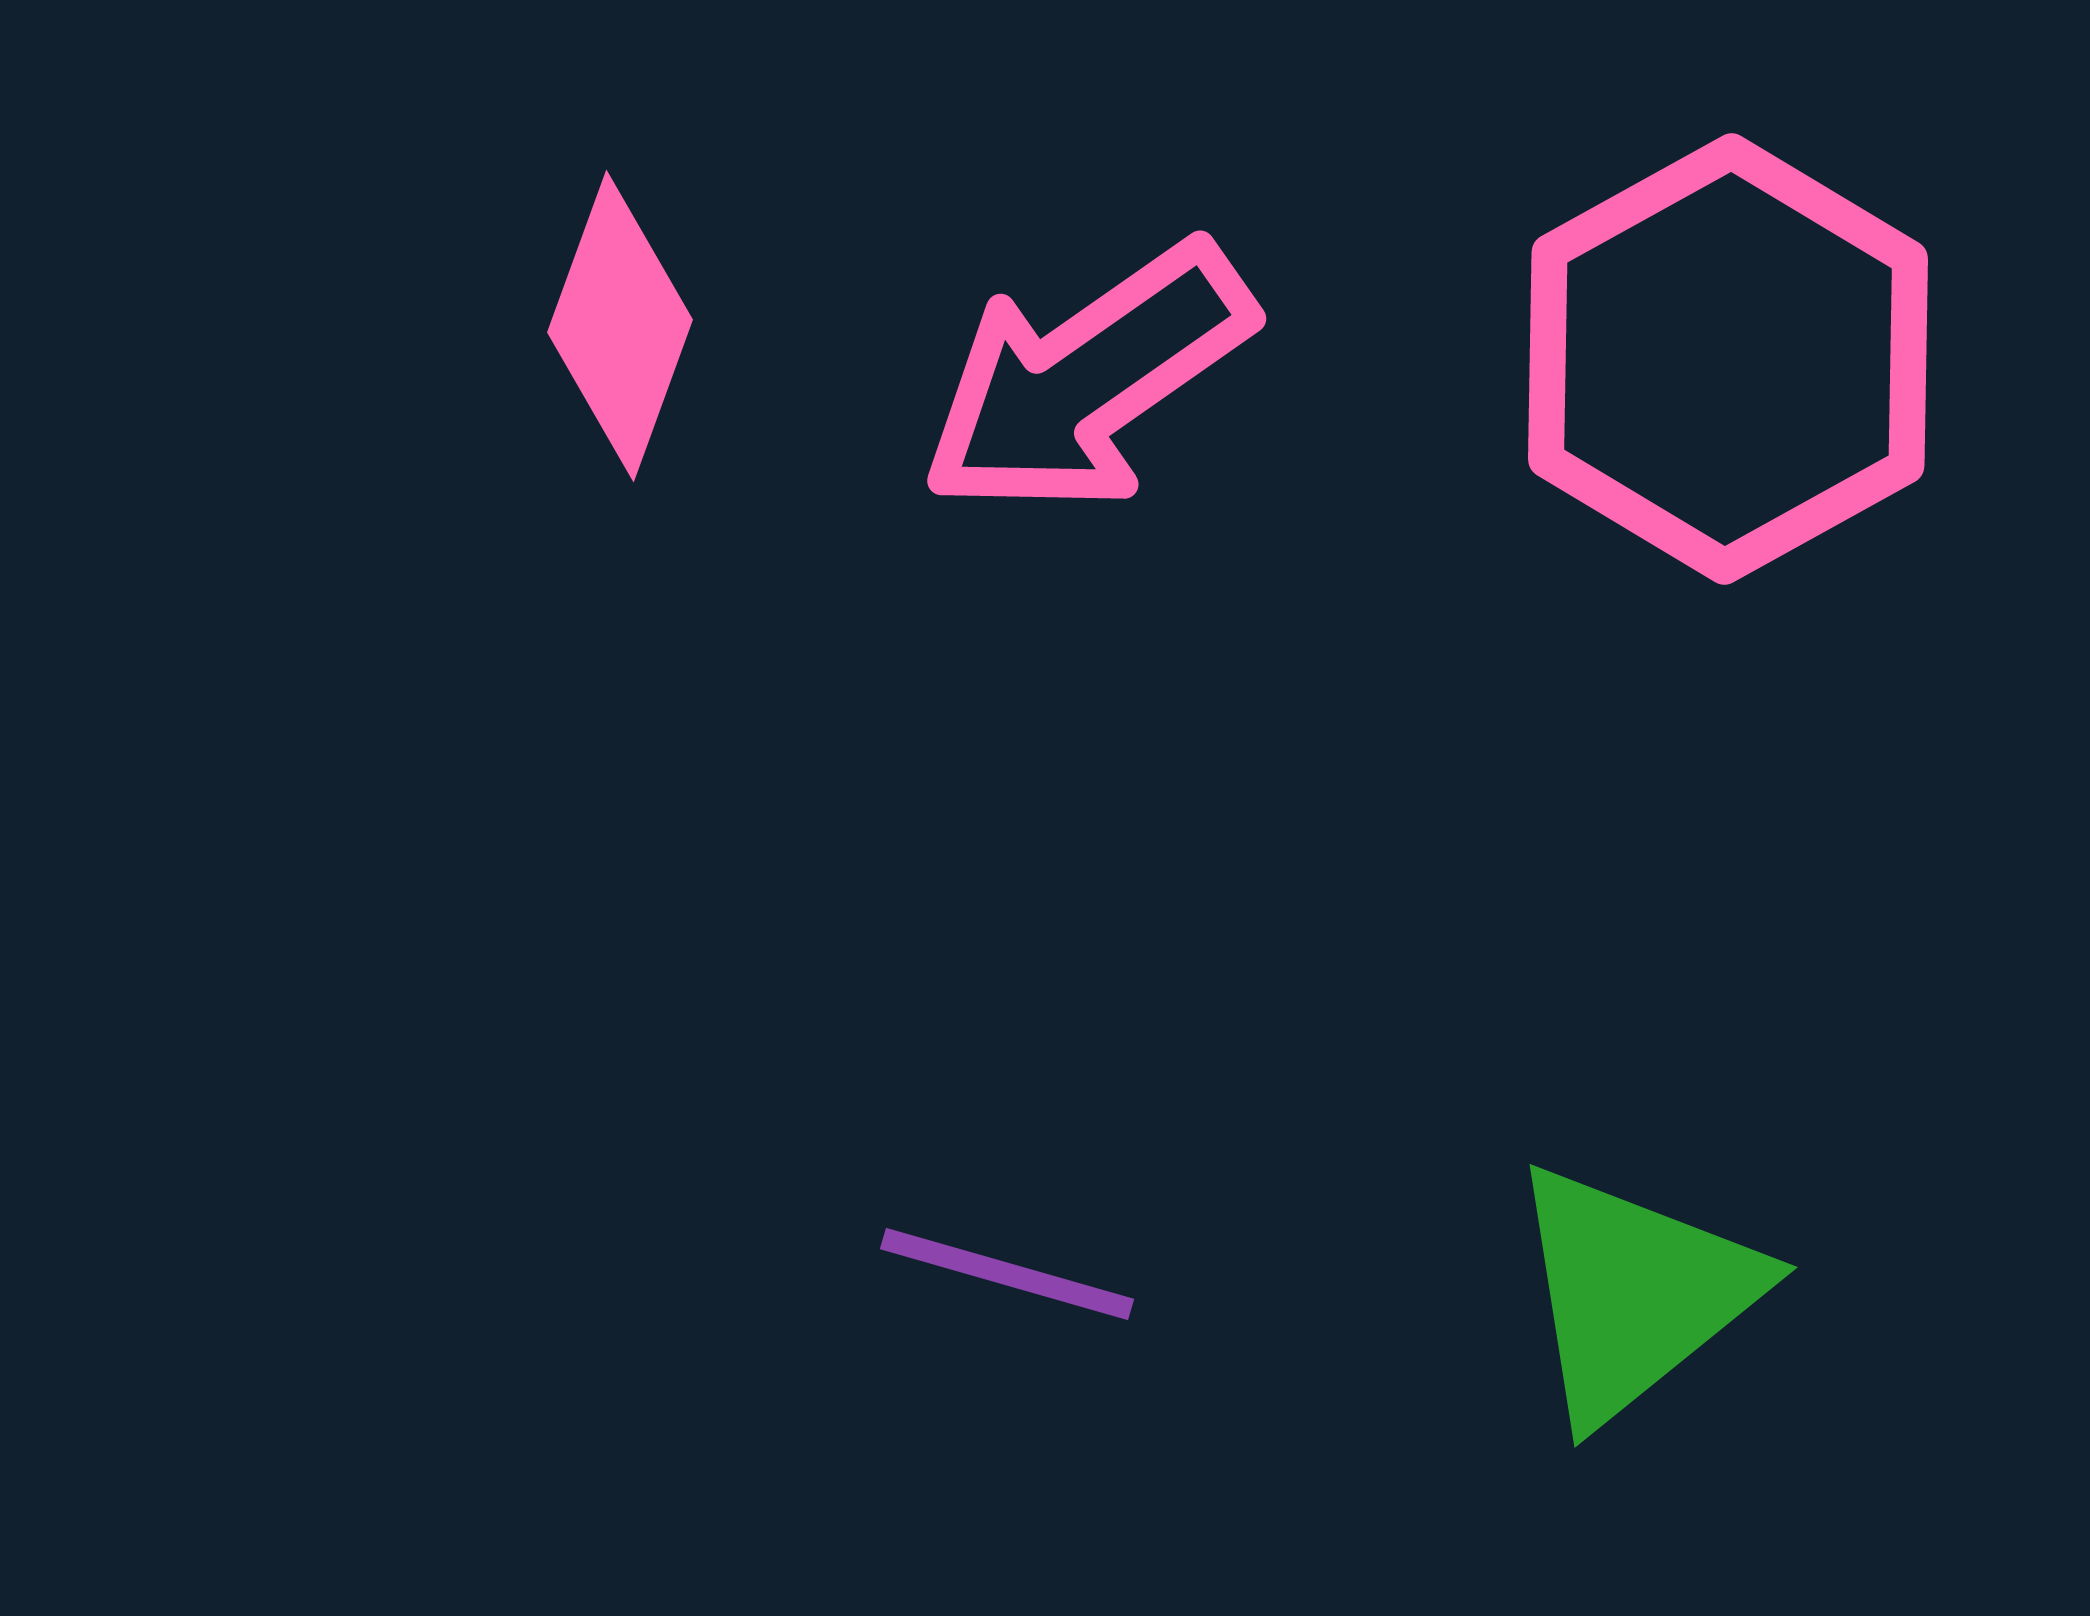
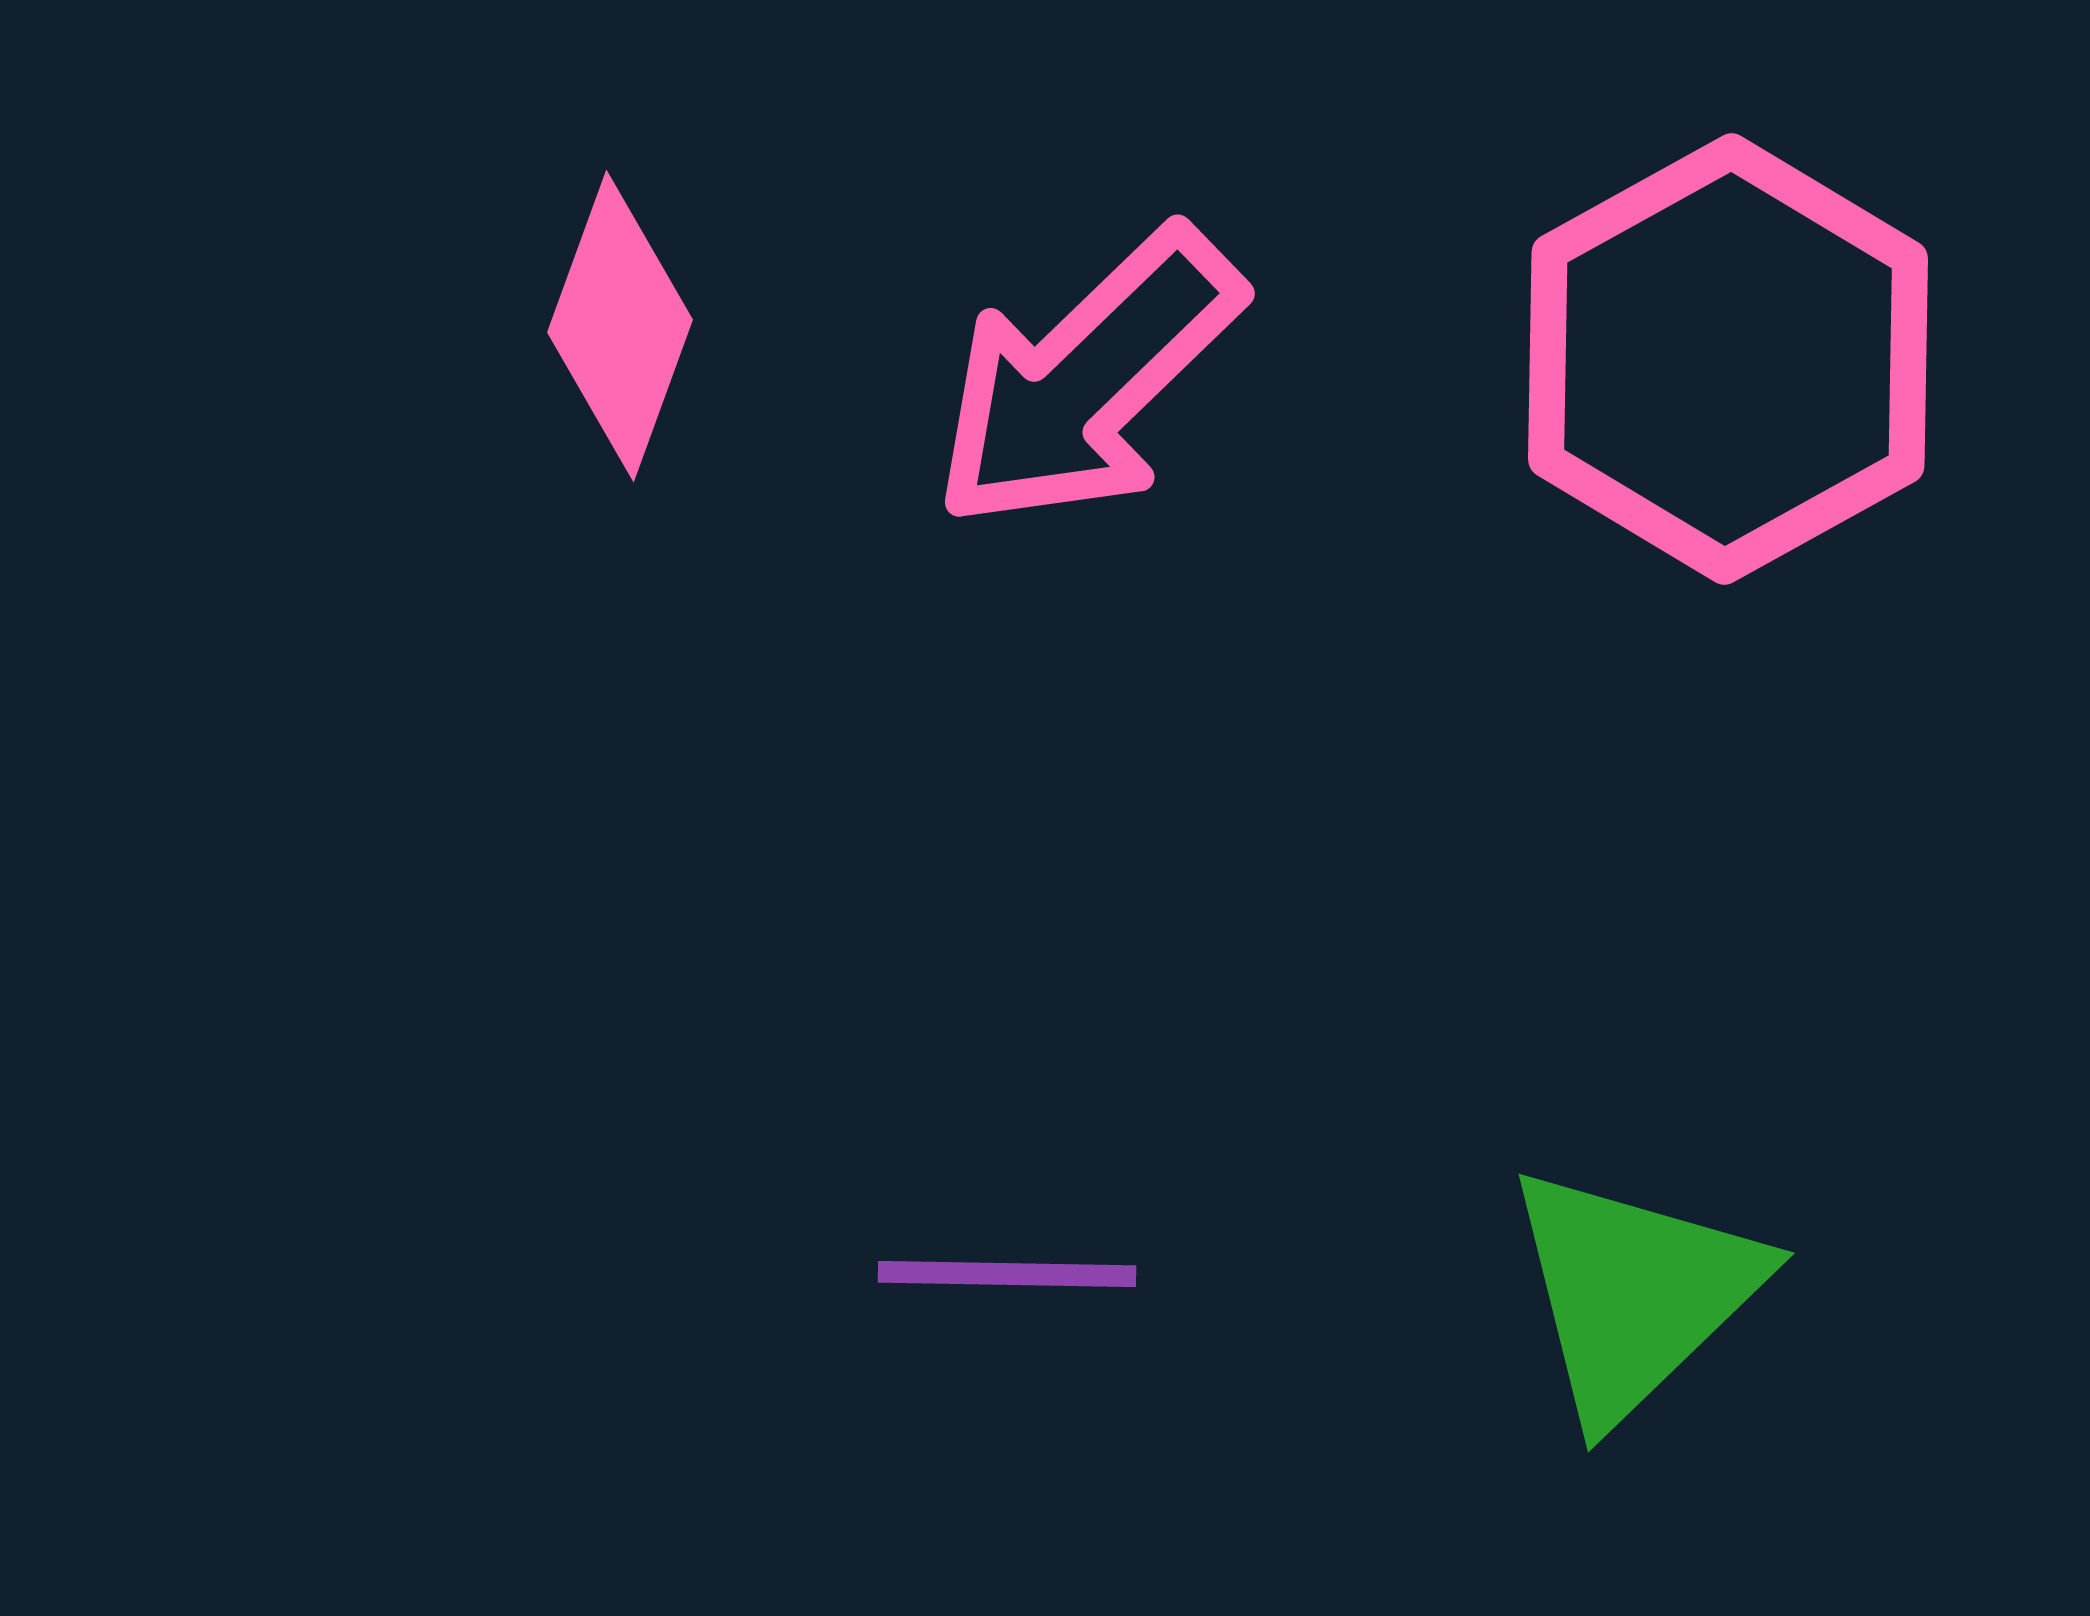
pink arrow: rotated 9 degrees counterclockwise
purple line: rotated 15 degrees counterclockwise
green triangle: rotated 5 degrees counterclockwise
